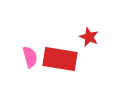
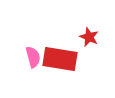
pink semicircle: moved 3 px right
